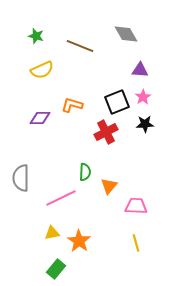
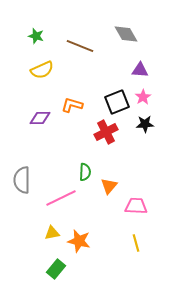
gray semicircle: moved 1 px right, 2 px down
orange star: rotated 20 degrees counterclockwise
